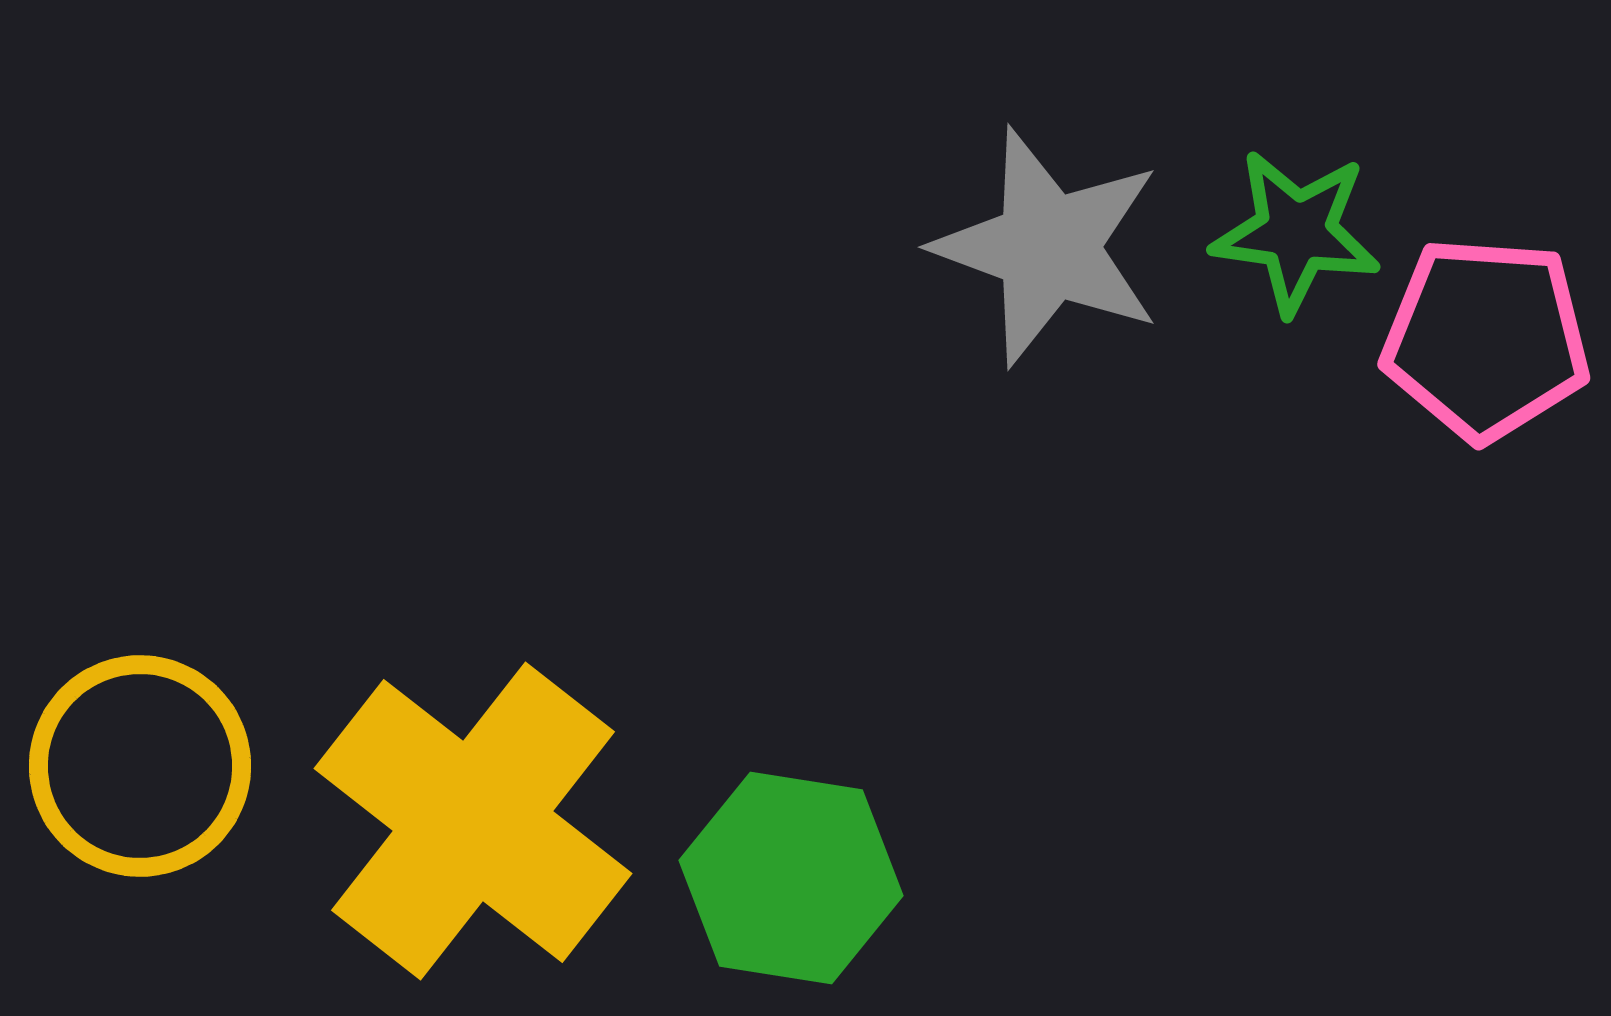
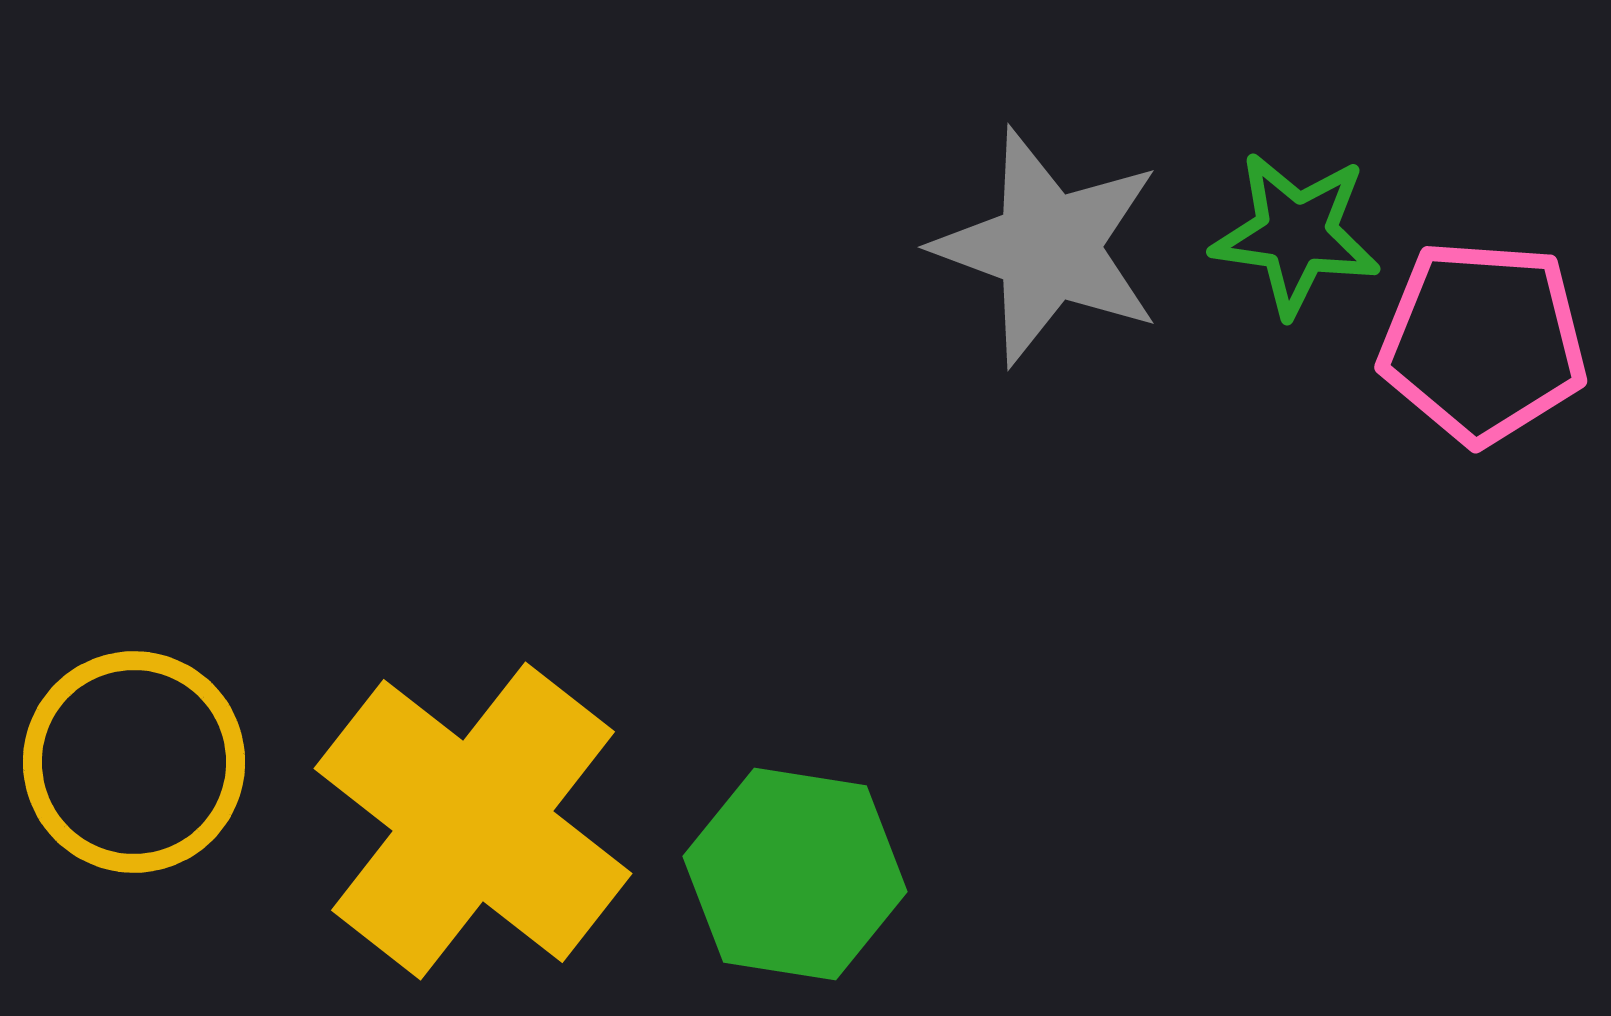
green star: moved 2 px down
pink pentagon: moved 3 px left, 3 px down
yellow circle: moved 6 px left, 4 px up
green hexagon: moved 4 px right, 4 px up
